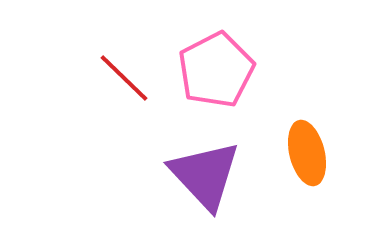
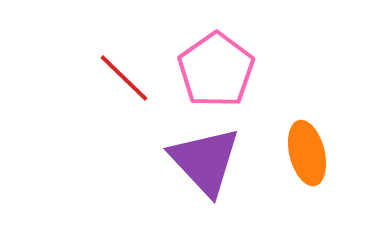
pink pentagon: rotated 8 degrees counterclockwise
purple triangle: moved 14 px up
